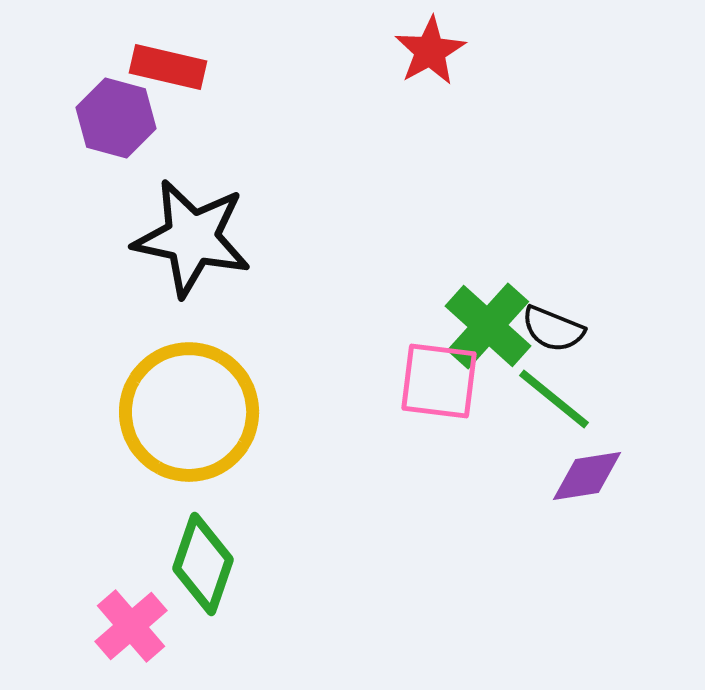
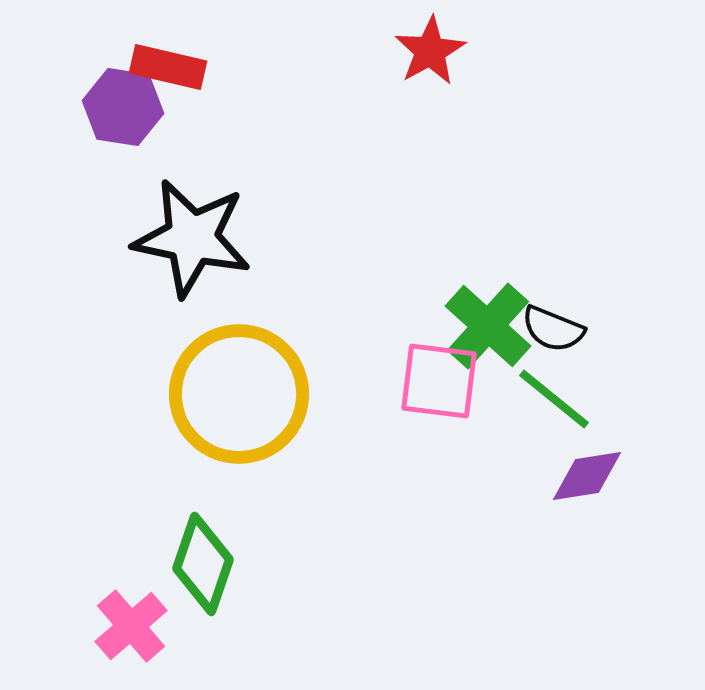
purple hexagon: moved 7 px right, 11 px up; rotated 6 degrees counterclockwise
yellow circle: moved 50 px right, 18 px up
